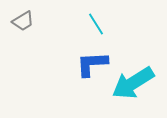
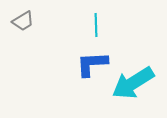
cyan line: moved 1 px down; rotated 30 degrees clockwise
